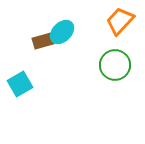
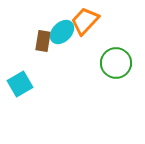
orange trapezoid: moved 35 px left
brown rectangle: rotated 65 degrees counterclockwise
green circle: moved 1 px right, 2 px up
